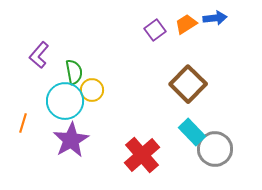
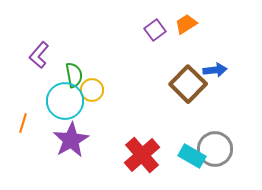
blue arrow: moved 52 px down
green semicircle: moved 3 px down
cyan rectangle: moved 24 px down; rotated 16 degrees counterclockwise
